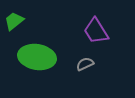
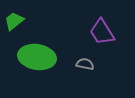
purple trapezoid: moved 6 px right, 1 px down
gray semicircle: rotated 36 degrees clockwise
